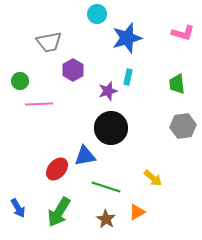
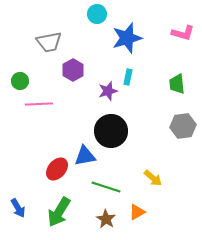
black circle: moved 3 px down
